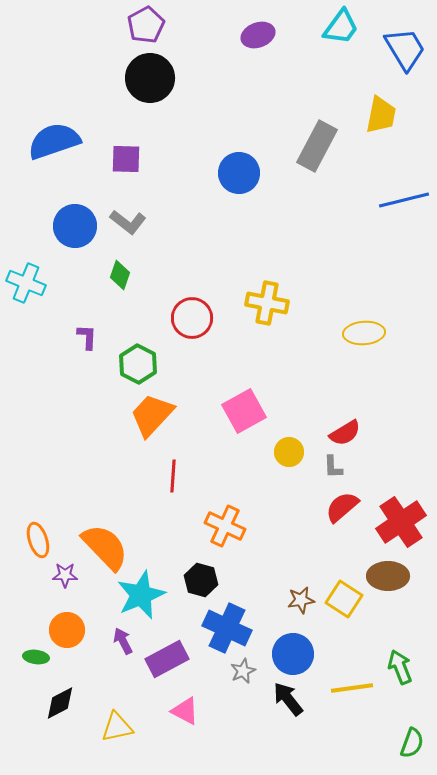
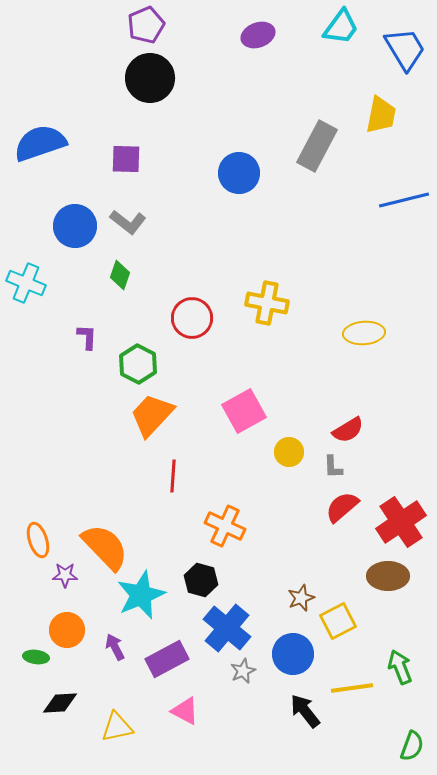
purple pentagon at (146, 25): rotated 6 degrees clockwise
blue semicircle at (54, 141): moved 14 px left, 2 px down
red semicircle at (345, 433): moved 3 px right, 3 px up
yellow square at (344, 599): moved 6 px left, 22 px down; rotated 30 degrees clockwise
brown star at (301, 600): moved 2 px up; rotated 12 degrees counterclockwise
blue cross at (227, 628): rotated 15 degrees clockwise
purple arrow at (123, 641): moved 8 px left, 6 px down
black arrow at (288, 699): moved 17 px right, 12 px down
black diamond at (60, 703): rotated 24 degrees clockwise
green semicircle at (412, 743): moved 3 px down
